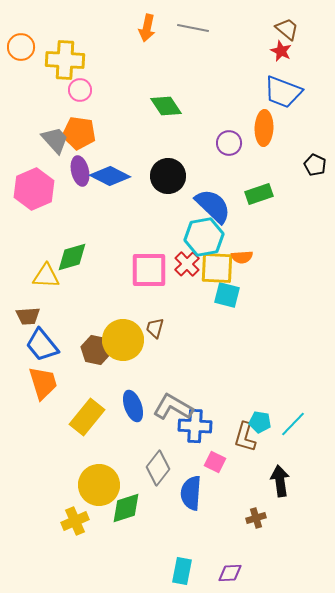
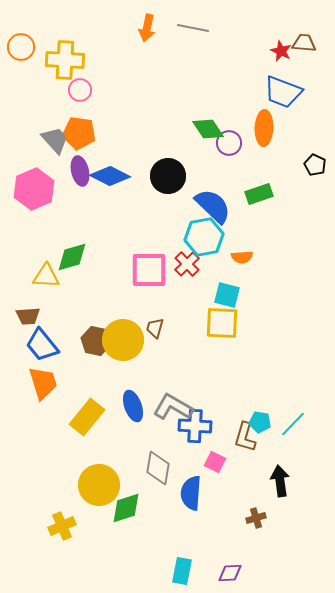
brown trapezoid at (287, 29): moved 17 px right, 14 px down; rotated 35 degrees counterclockwise
green diamond at (166, 106): moved 42 px right, 23 px down
yellow square at (217, 268): moved 5 px right, 55 px down
brown hexagon at (96, 350): moved 9 px up
gray diamond at (158, 468): rotated 28 degrees counterclockwise
yellow cross at (75, 521): moved 13 px left, 5 px down
